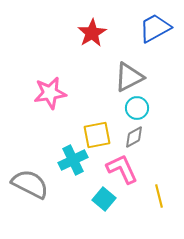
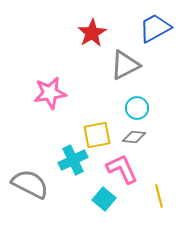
gray triangle: moved 4 px left, 12 px up
gray diamond: rotated 35 degrees clockwise
